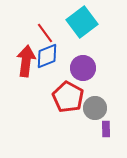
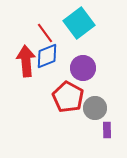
cyan square: moved 3 px left, 1 px down
red arrow: rotated 12 degrees counterclockwise
purple rectangle: moved 1 px right, 1 px down
